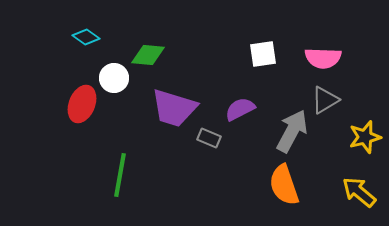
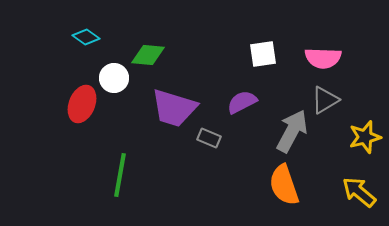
purple semicircle: moved 2 px right, 7 px up
